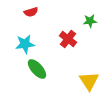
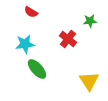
red semicircle: rotated 48 degrees clockwise
